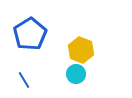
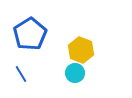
cyan circle: moved 1 px left, 1 px up
blue line: moved 3 px left, 6 px up
